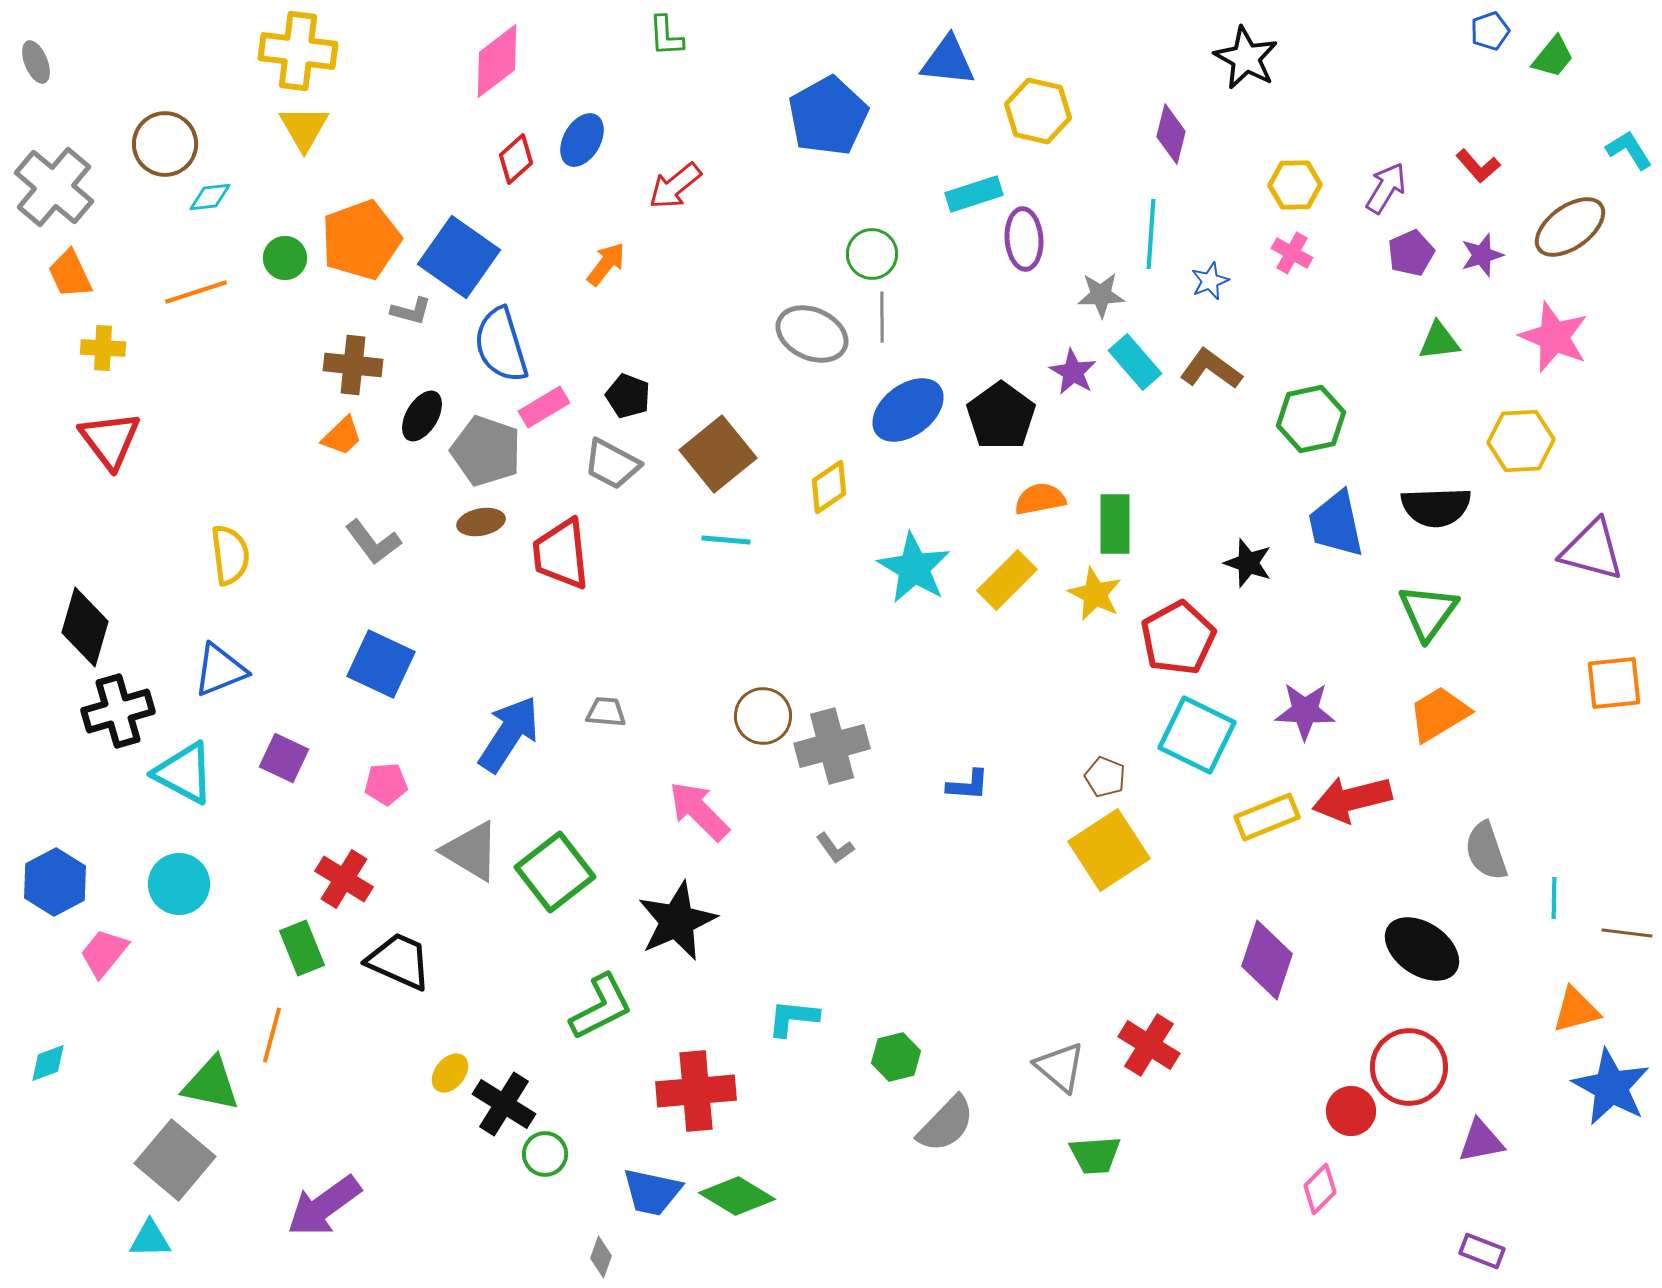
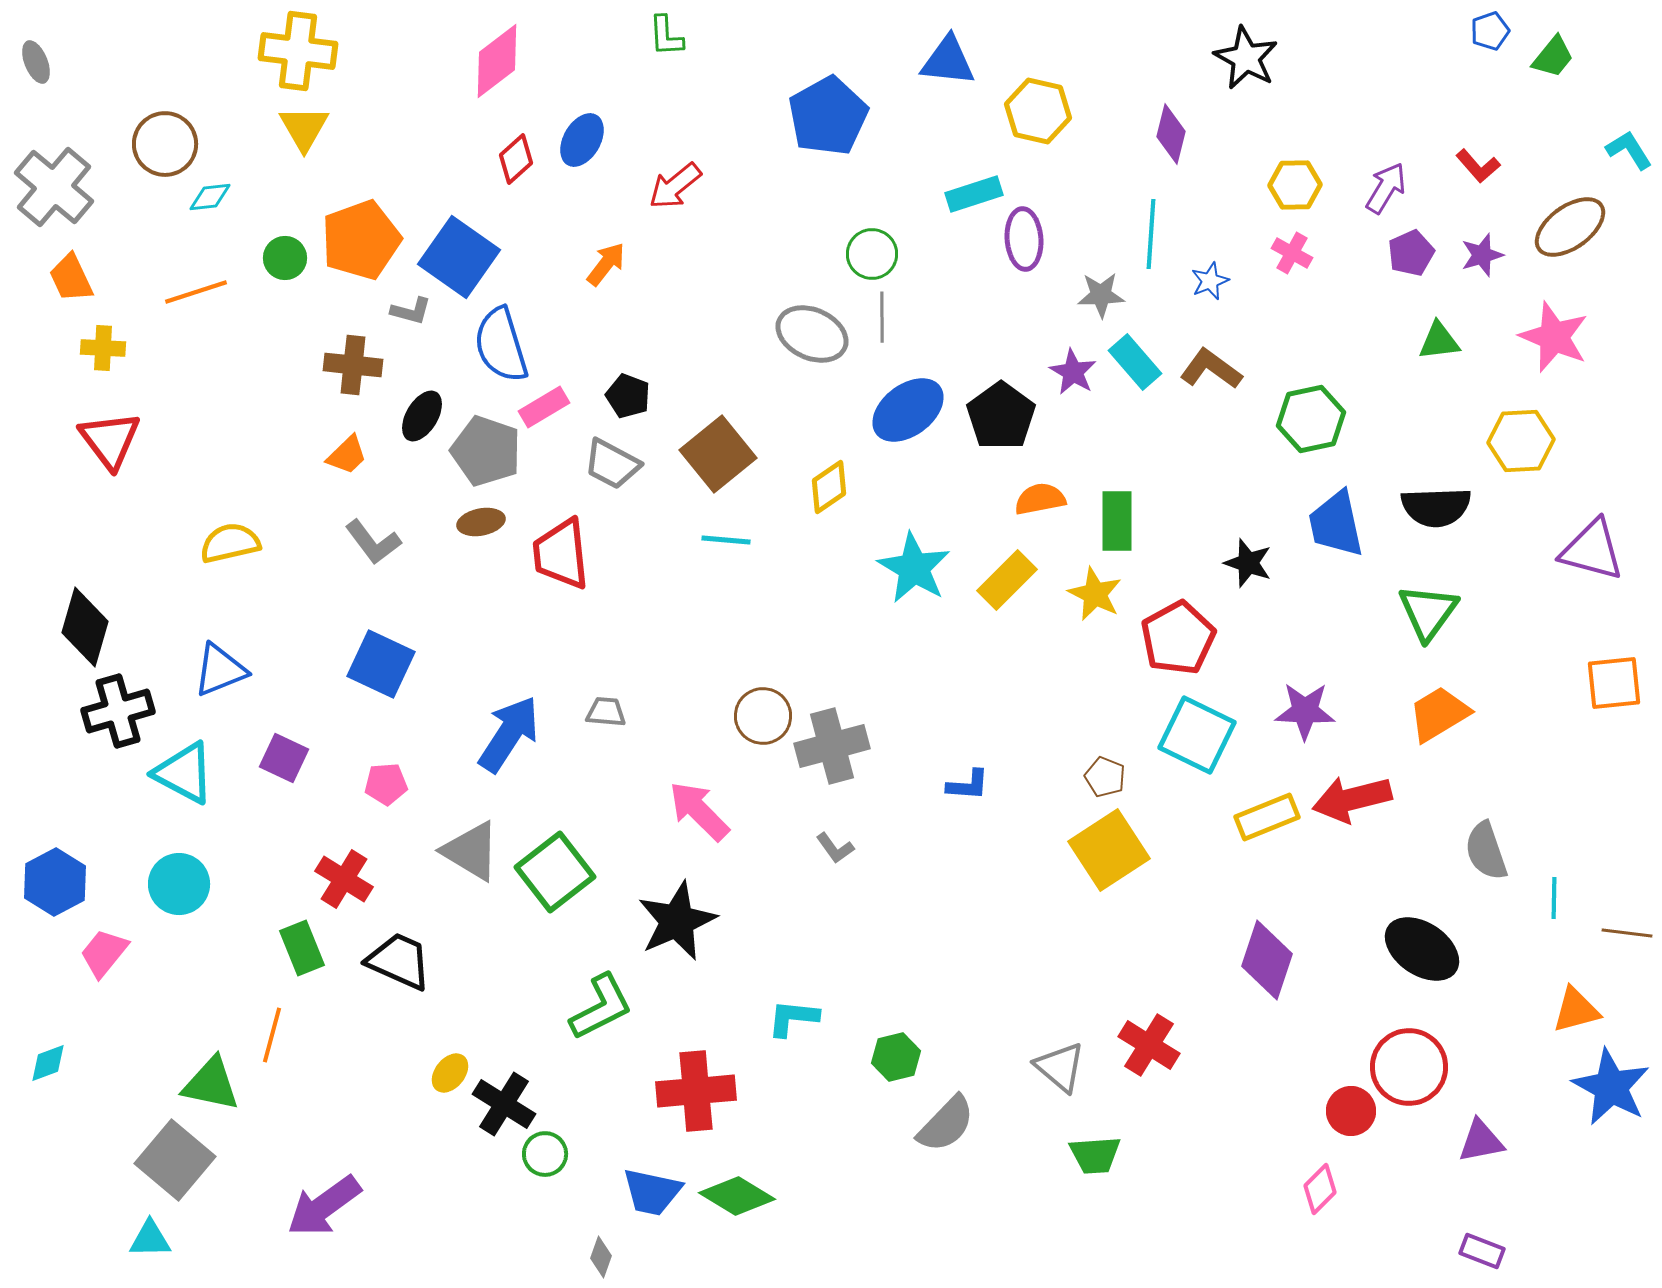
orange trapezoid at (70, 274): moved 1 px right, 4 px down
orange trapezoid at (342, 436): moved 5 px right, 19 px down
green rectangle at (1115, 524): moved 2 px right, 3 px up
yellow semicircle at (230, 555): moved 12 px up; rotated 96 degrees counterclockwise
